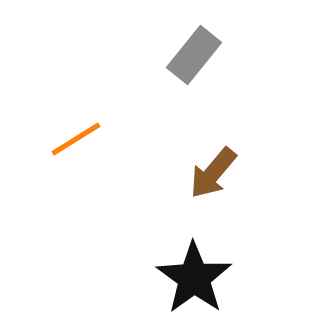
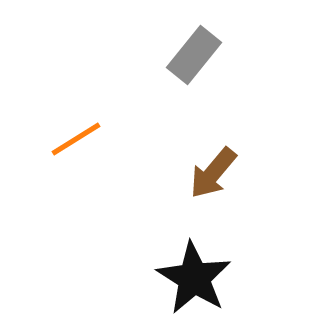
black star: rotated 4 degrees counterclockwise
